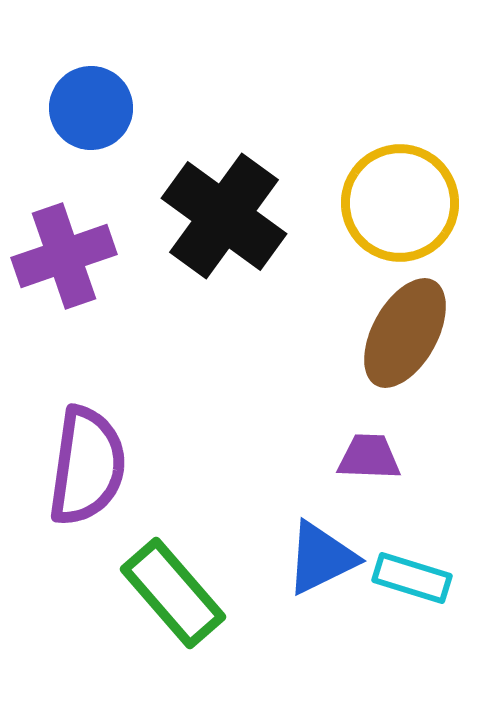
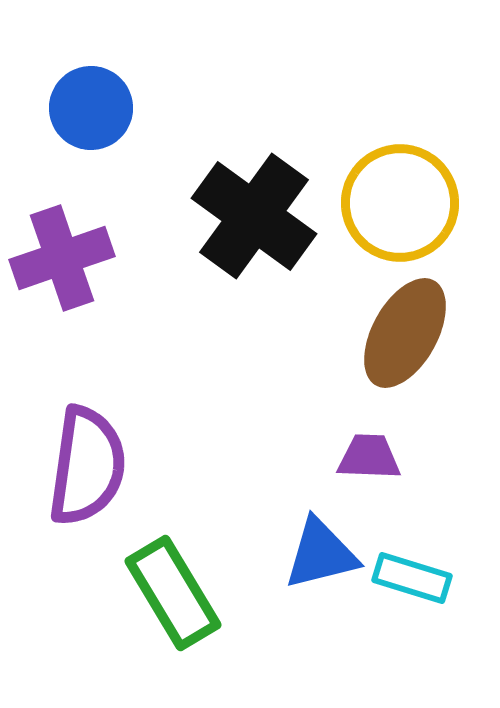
black cross: moved 30 px right
purple cross: moved 2 px left, 2 px down
blue triangle: moved 4 px up; rotated 12 degrees clockwise
green rectangle: rotated 10 degrees clockwise
